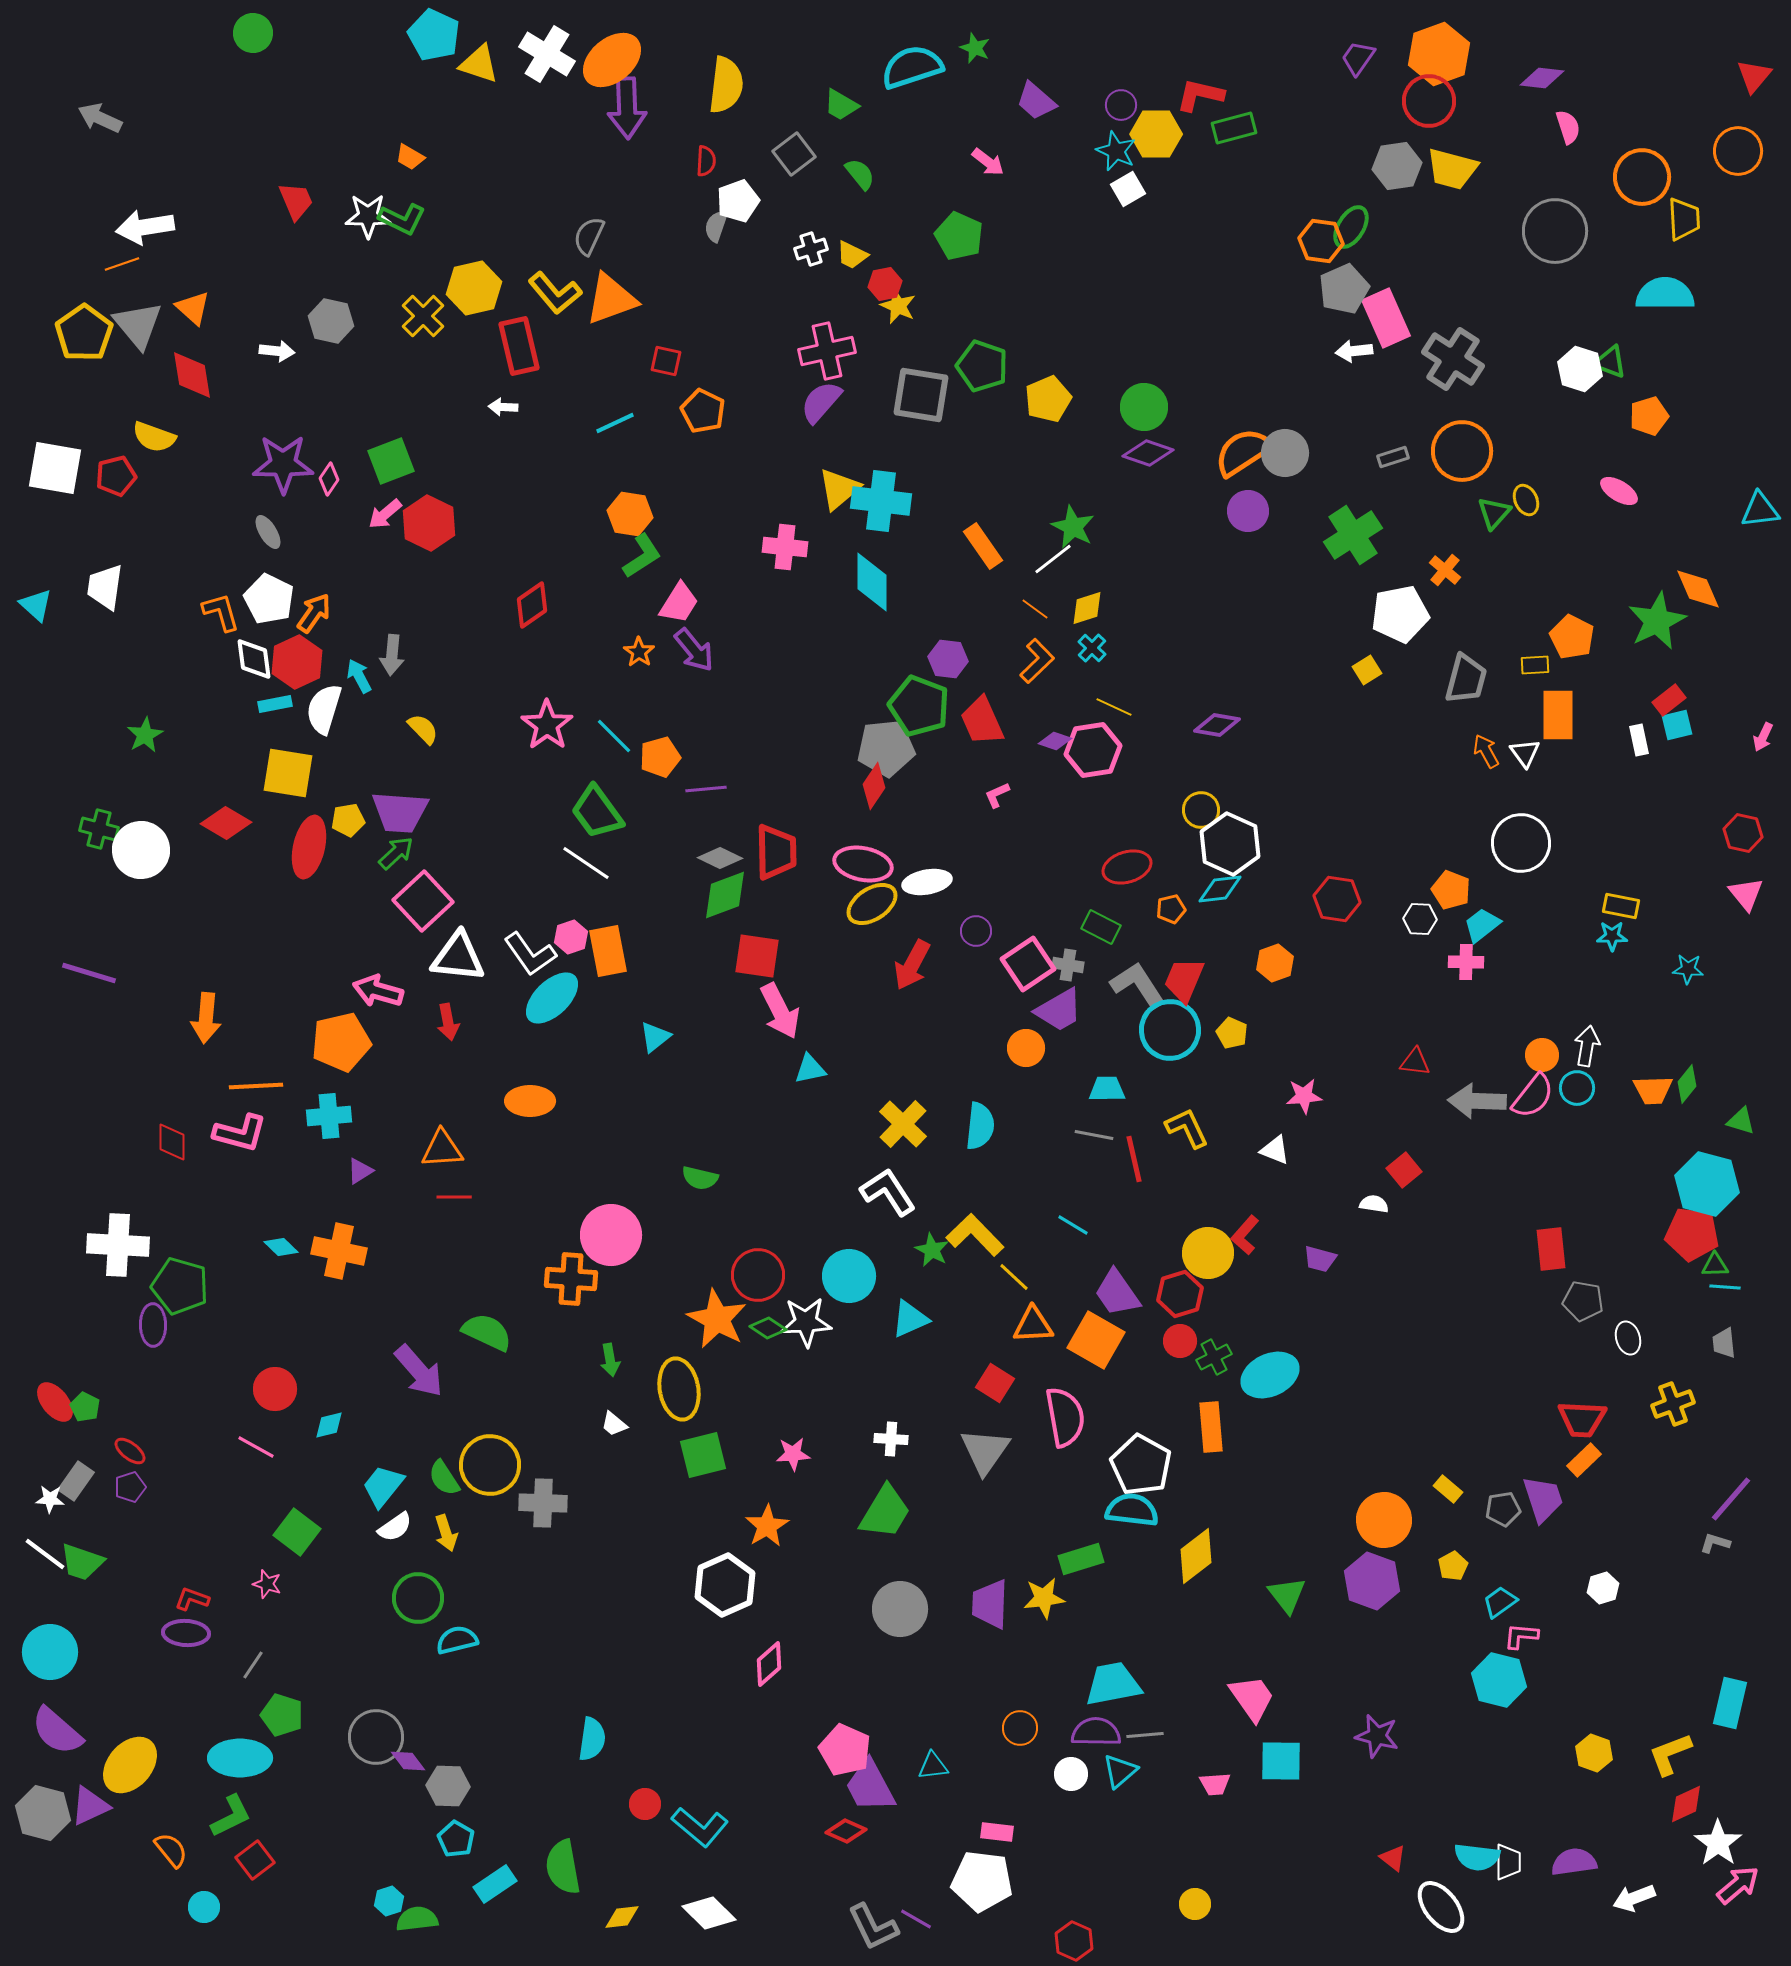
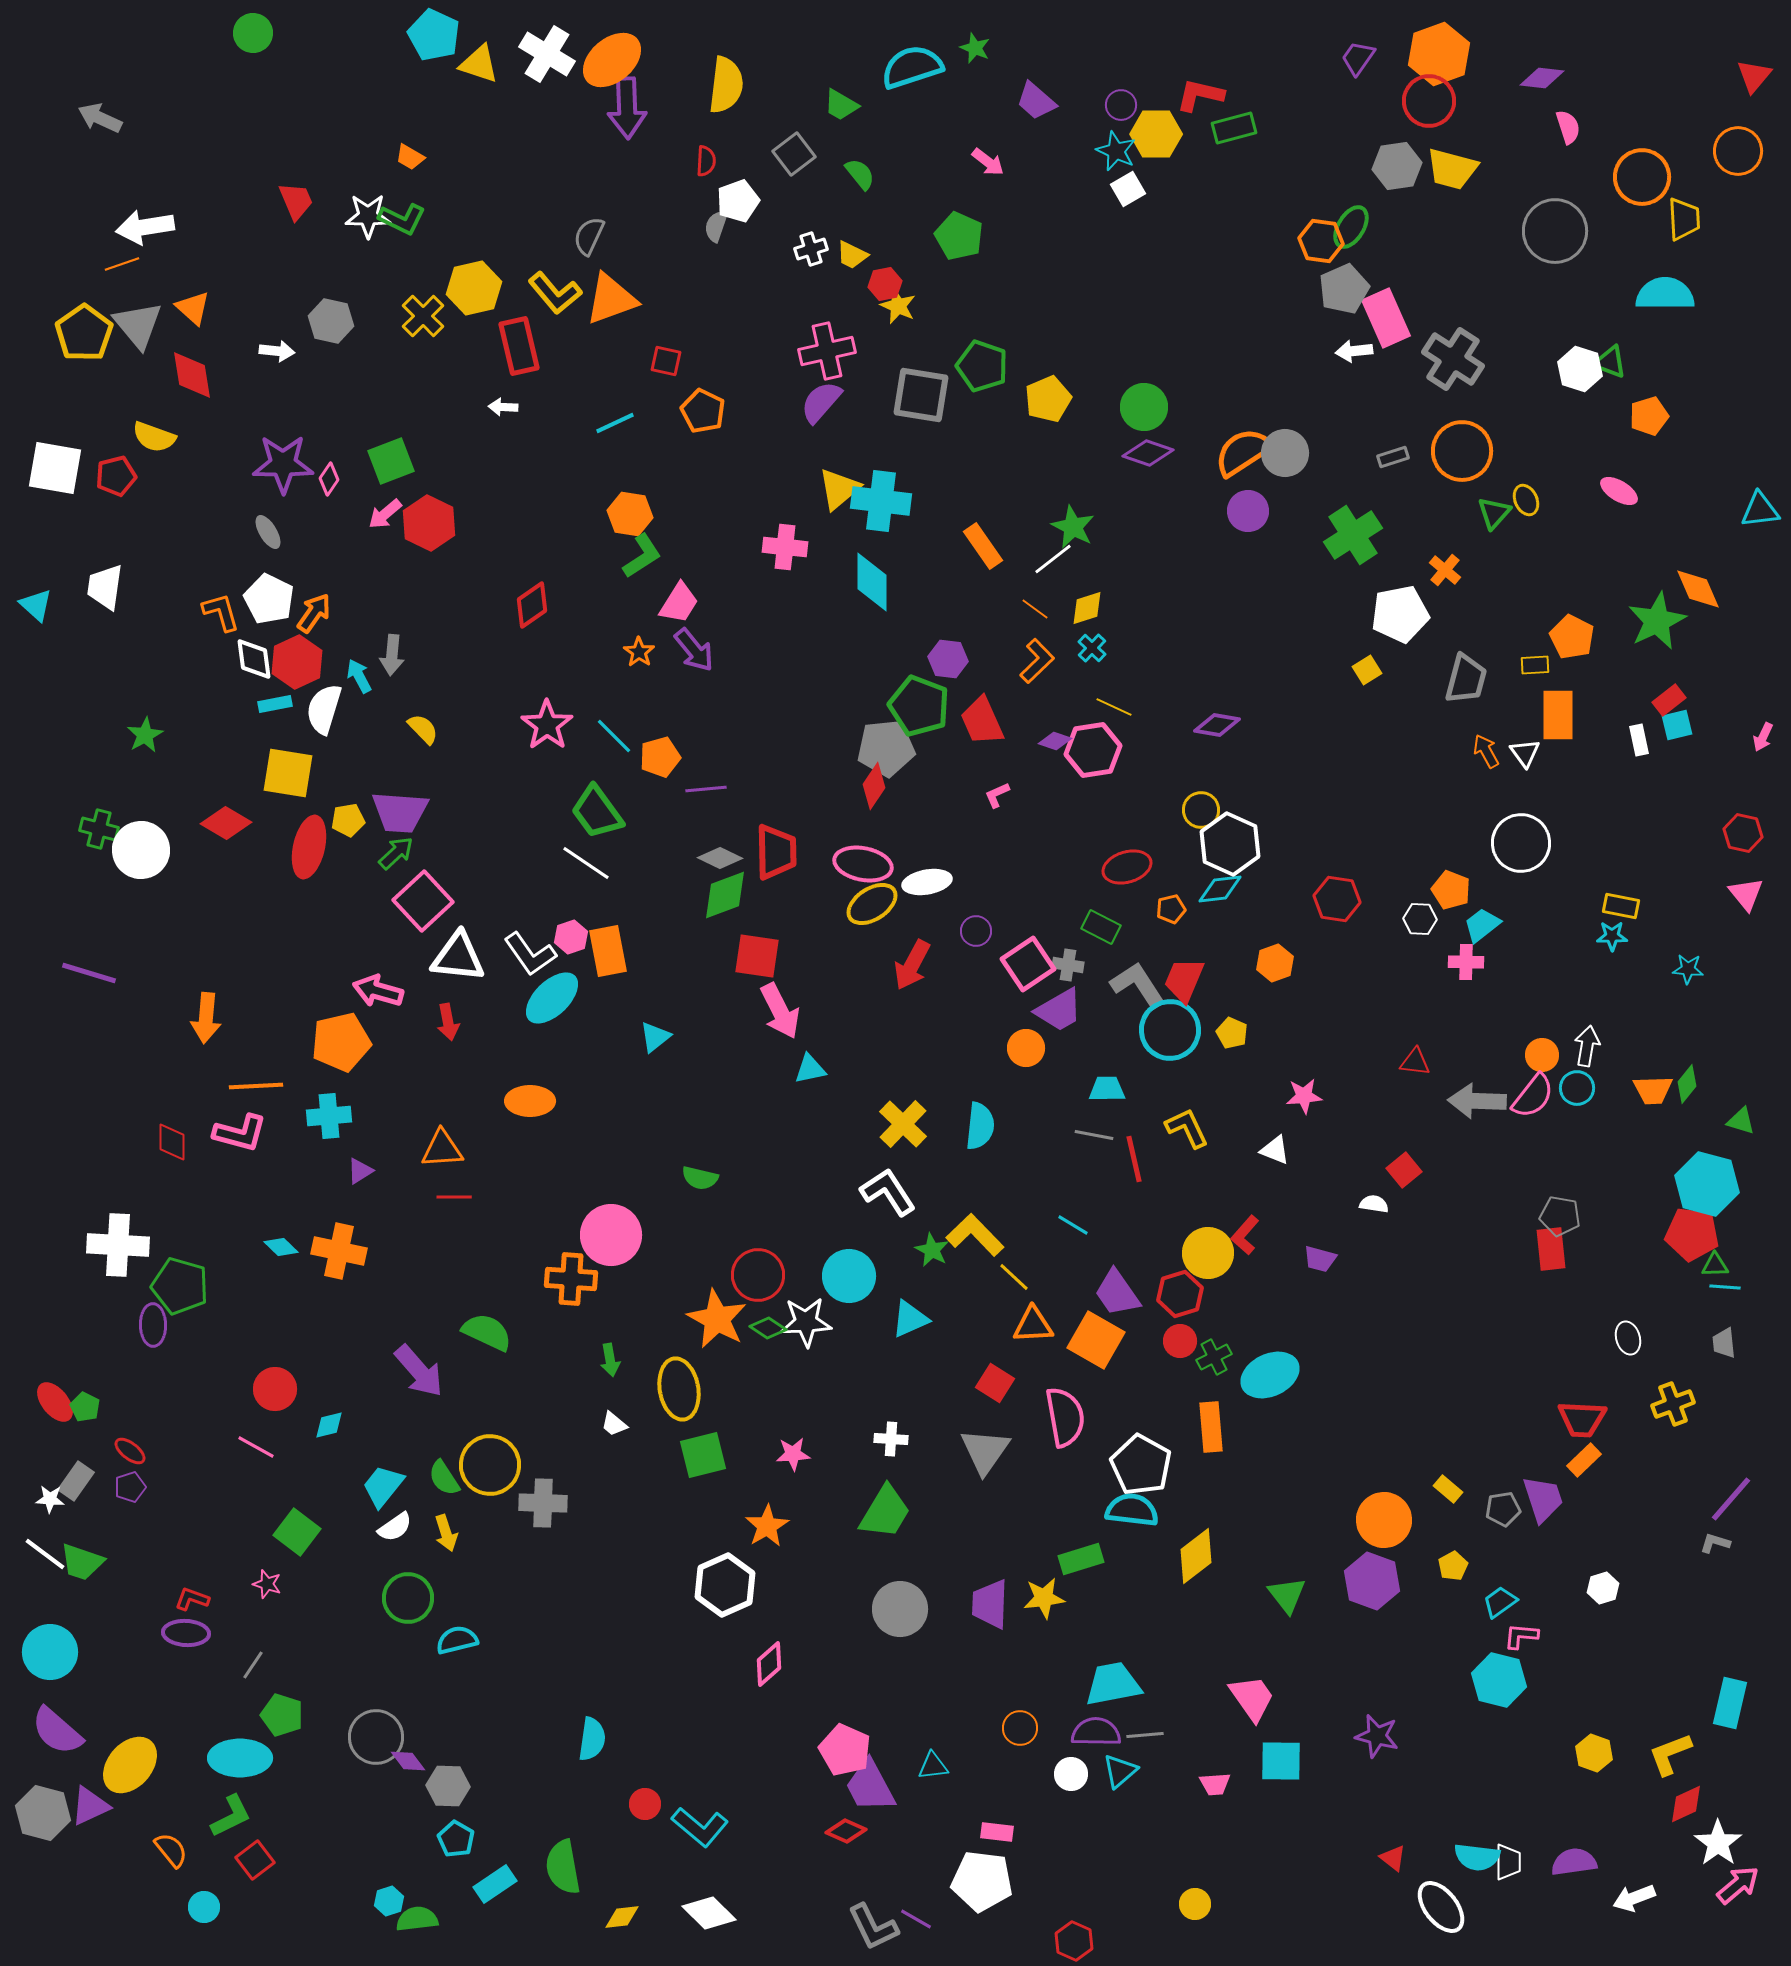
gray pentagon at (1583, 1301): moved 23 px left, 85 px up
green circle at (418, 1598): moved 10 px left
